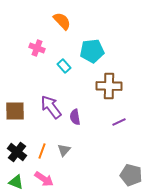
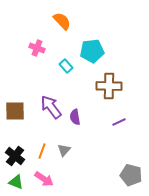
cyan rectangle: moved 2 px right
black cross: moved 2 px left, 4 px down
